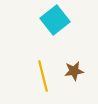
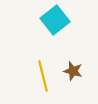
brown star: moved 1 px left; rotated 24 degrees clockwise
